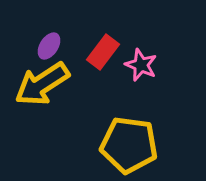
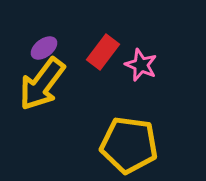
purple ellipse: moved 5 px left, 2 px down; rotated 20 degrees clockwise
yellow arrow: rotated 20 degrees counterclockwise
